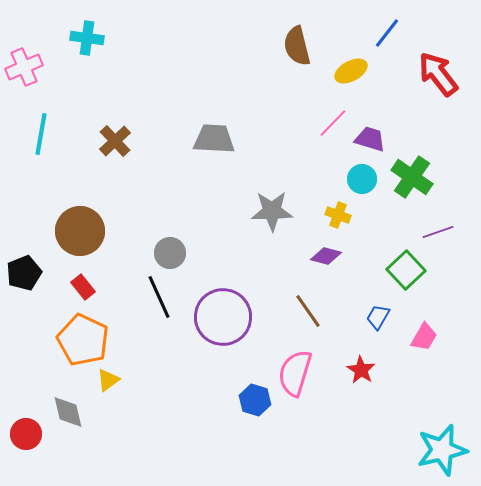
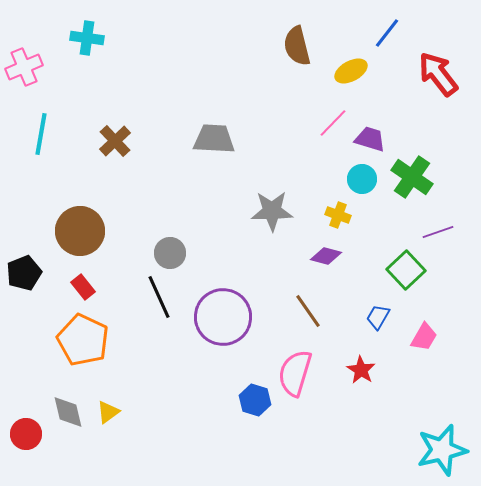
yellow triangle: moved 32 px down
